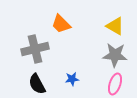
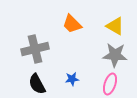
orange trapezoid: moved 11 px right
pink ellipse: moved 5 px left
